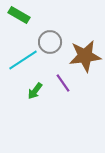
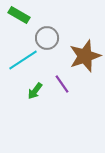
gray circle: moved 3 px left, 4 px up
brown star: rotated 12 degrees counterclockwise
purple line: moved 1 px left, 1 px down
